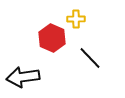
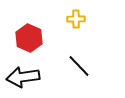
red hexagon: moved 23 px left
black line: moved 11 px left, 8 px down
